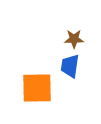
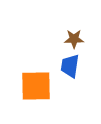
orange square: moved 1 px left, 2 px up
